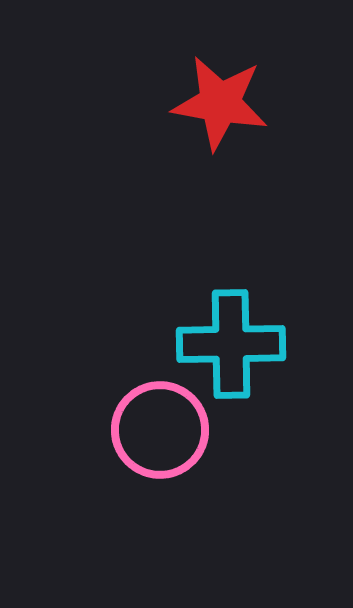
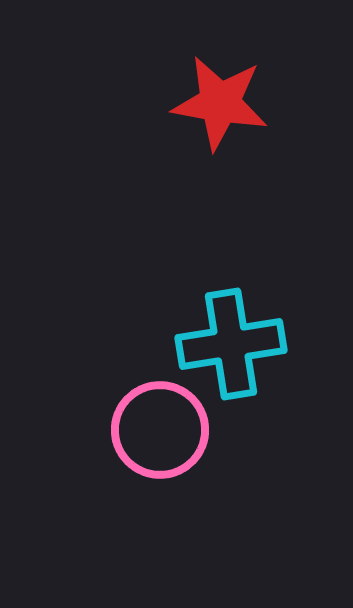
cyan cross: rotated 8 degrees counterclockwise
